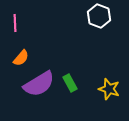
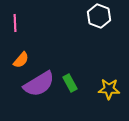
orange semicircle: moved 2 px down
yellow star: rotated 15 degrees counterclockwise
